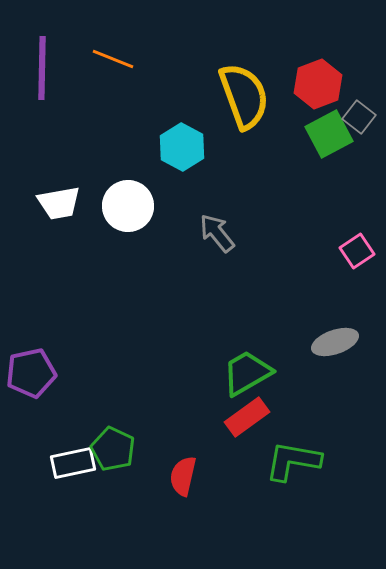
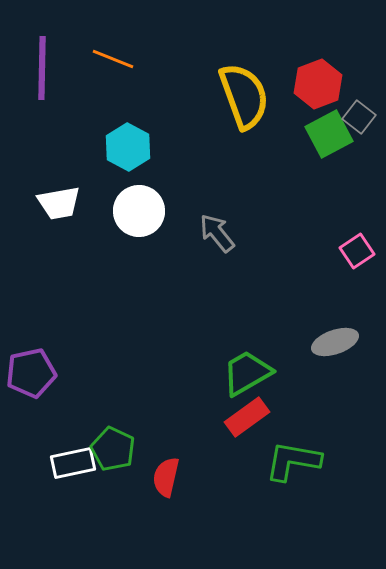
cyan hexagon: moved 54 px left
white circle: moved 11 px right, 5 px down
red semicircle: moved 17 px left, 1 px down
